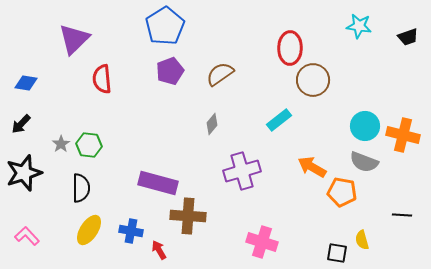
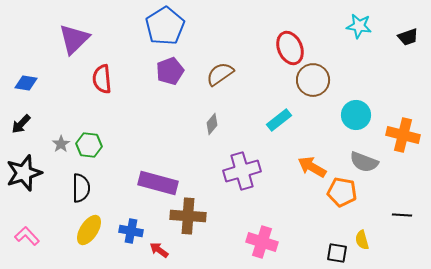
red ellipse: rotated 24 degrees counterclockwise
cyan circle: moved 9 px left, 11 px up
red arrow: rotated 24 degrees counterclockwise
